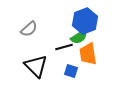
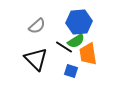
blue hexagon: moved 6 px left, 1 px down; rotated 15 degrees clockwise
gray semicircle: moved 8 px right, 3 px up
green semicircle: moved 3 px left, 4 px down
black line: rotated 48 degrees clockwise
black triangle: moved 7 px up
